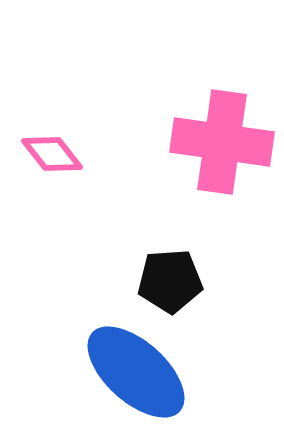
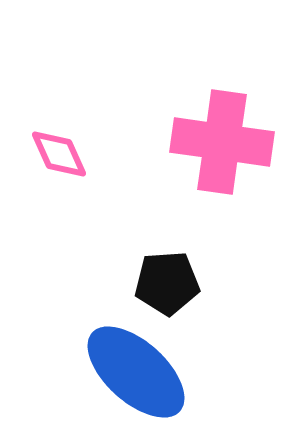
pink diamond: moved 7 px right; rotated 14 degrees clockwise
black pentagon: moved 3 px left, 2 px down
